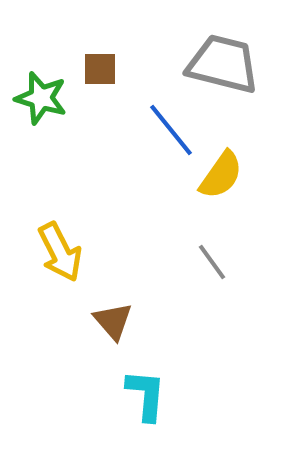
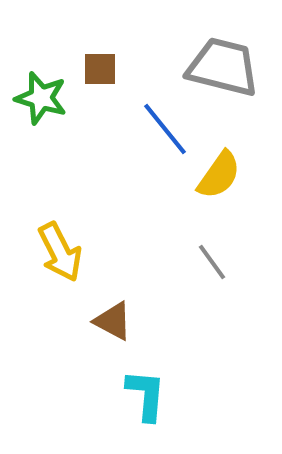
gray trapezoid: moved 3 px down
blue line: moved 6 px left, 1 px up
yellow semicircle: moved 2 px left
brown triangle: rotated 21 degrees counterclockwise
